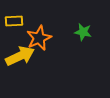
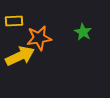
green star: rotated 18 degrees clockwise
orange star: rotated 15 degrees clockwise
